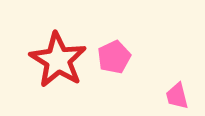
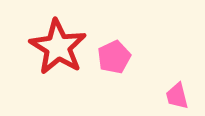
red star: moved 13 px up
